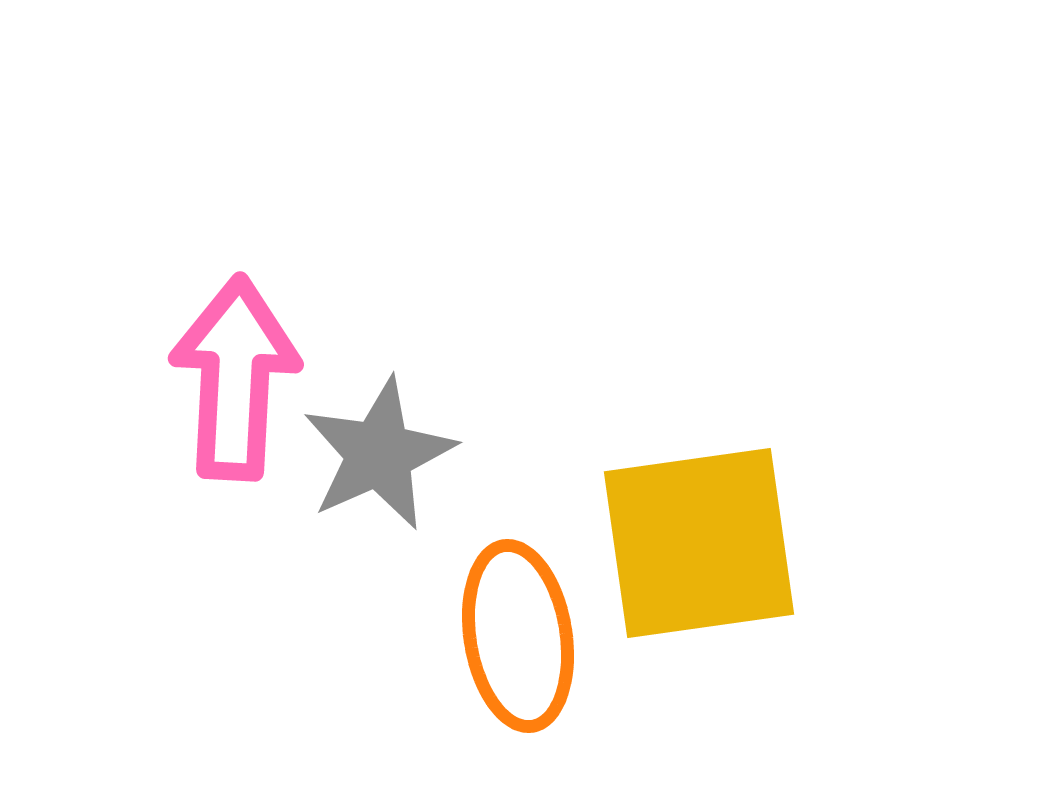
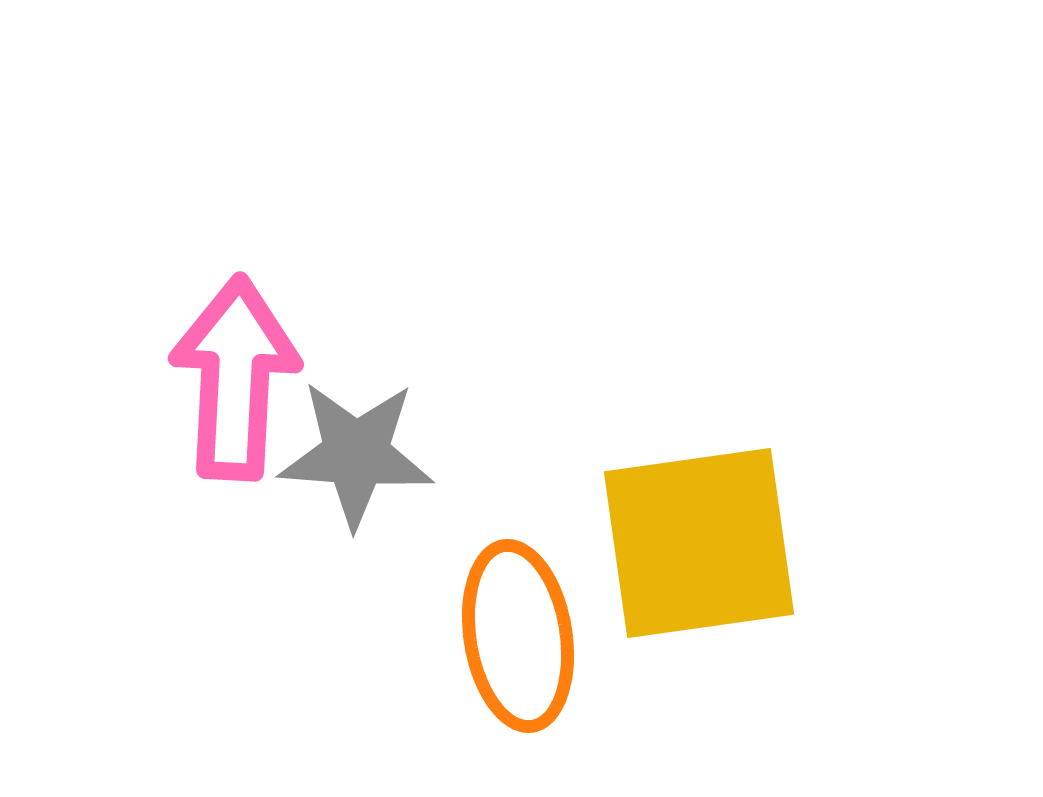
gray star: moved 23 px left; rotated 28 degrees clockwise
